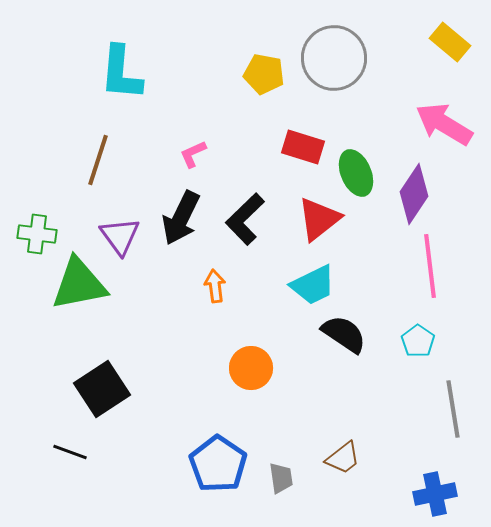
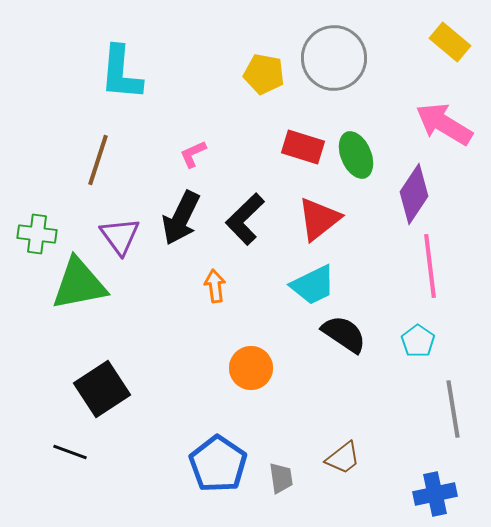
green ellipse: moved 18 px up
